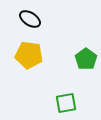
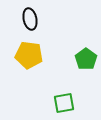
black ellipse: rotated 45 degrees clockwise
green square: moved 2 px left
